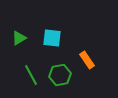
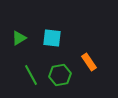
orange rectangle: moved 2 px right, 2 px down
